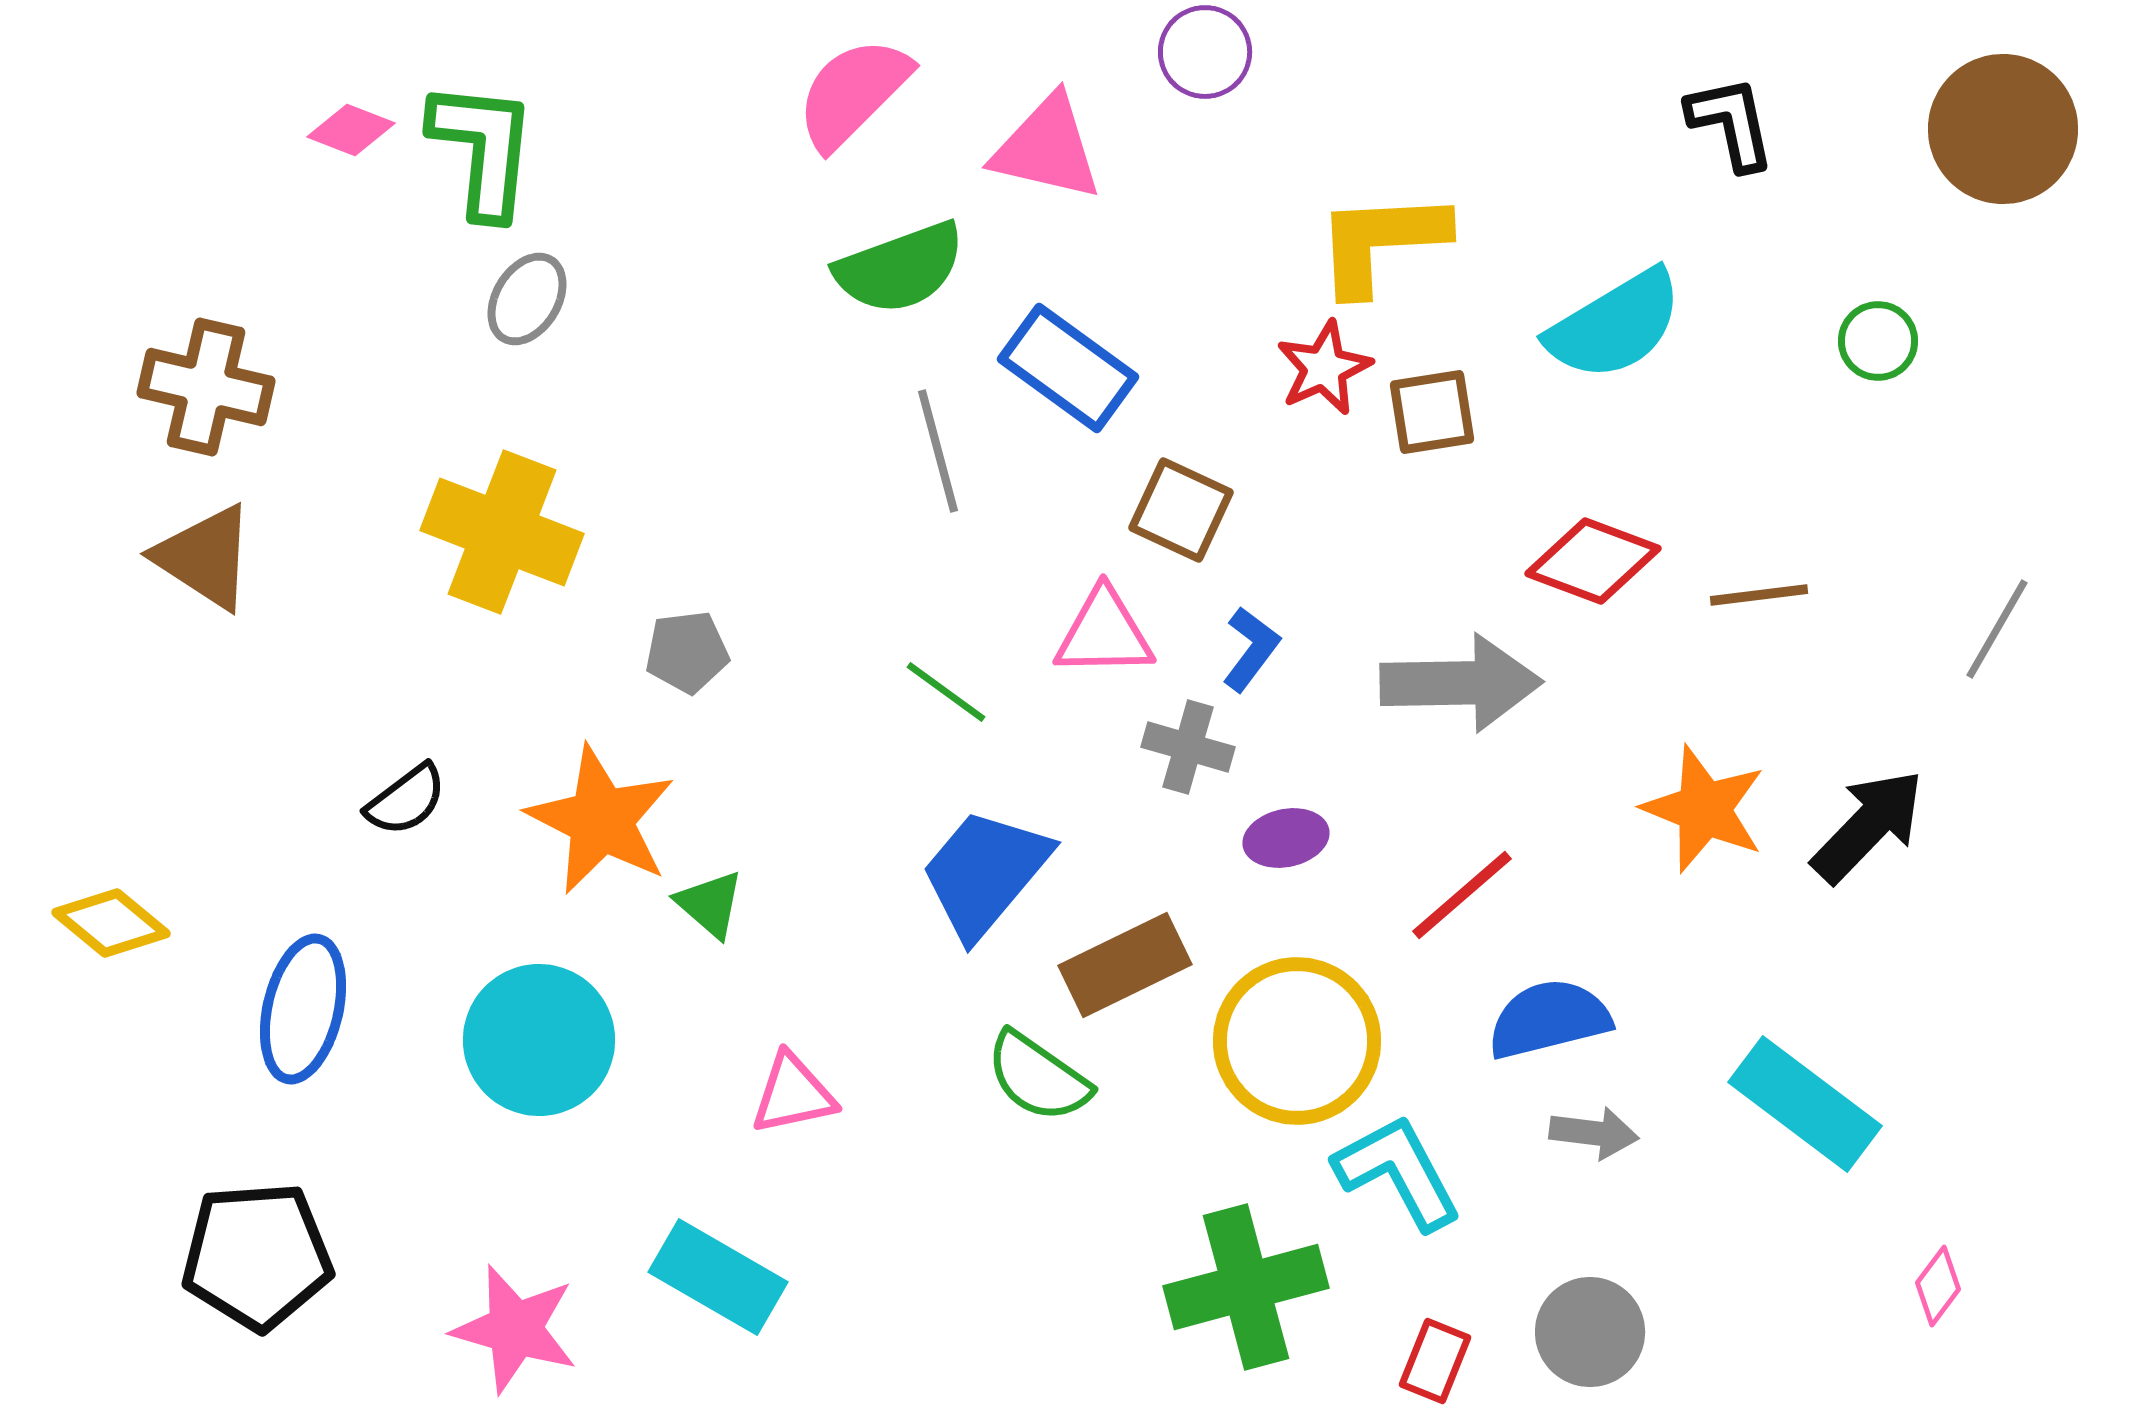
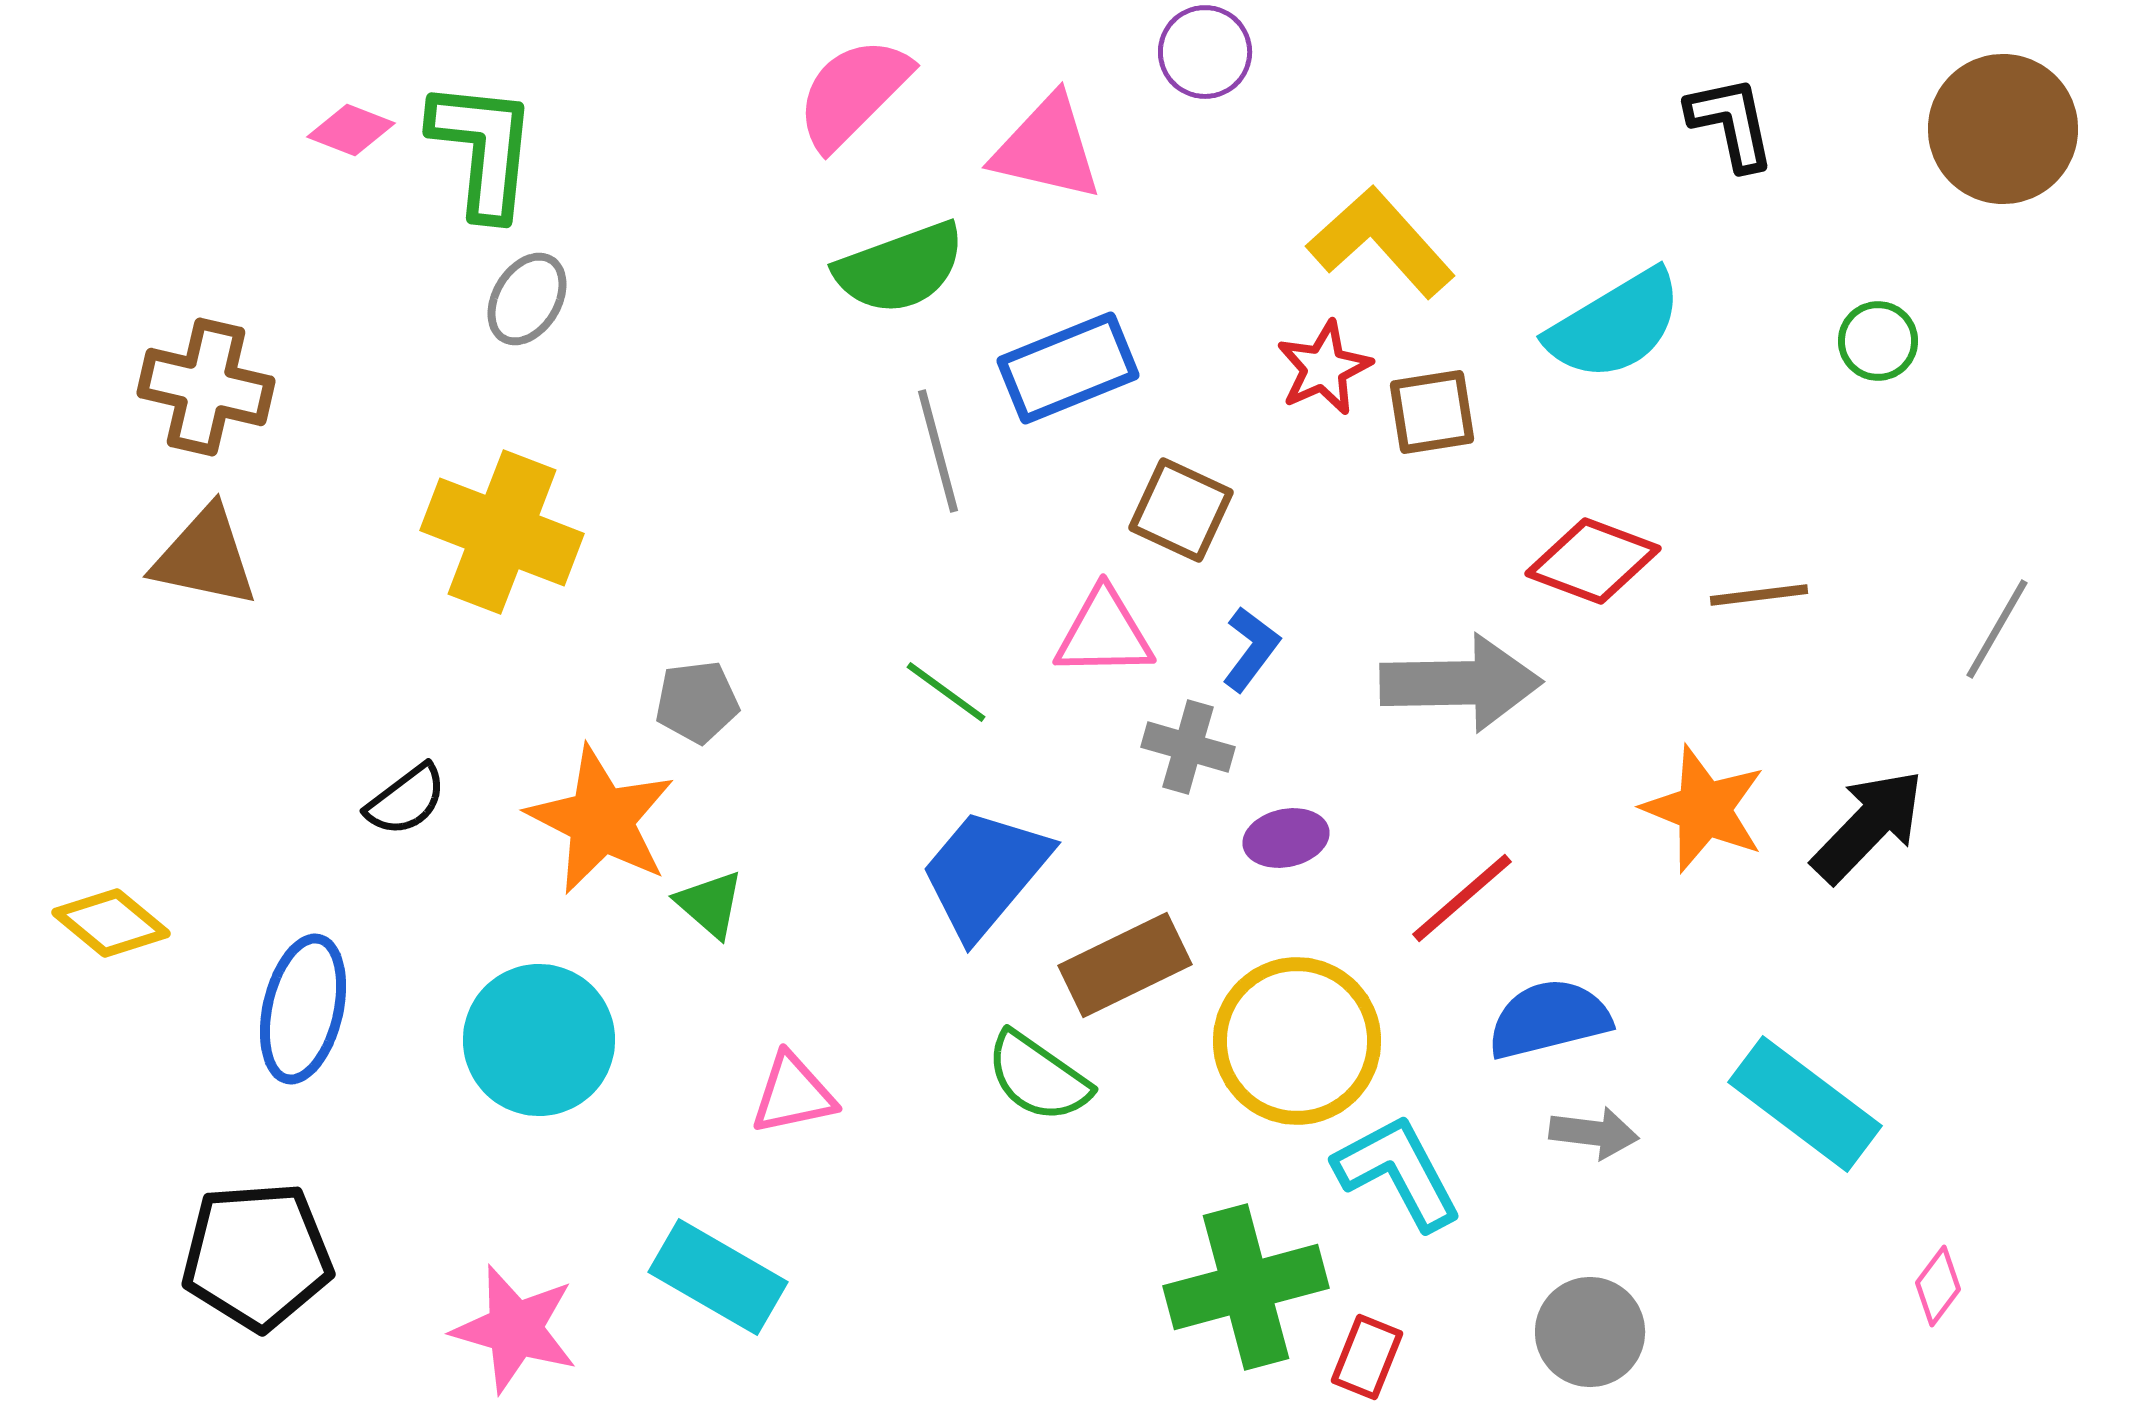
yellow L-shape at (1381, 242): rotated 51 degrees clockwise
blue rectangle at (1068, 368): rotated 58 degrees counterclockwise
brown triangle at (205, 557): rotated 21 degrees counterclockwise
gray pentagon at (687, 652): moved 10 px right, 50 px down
red line at (1462, 895): moved 3 px down
red rectangle at (1435, 1361): moved 68 px left, 4 px up
